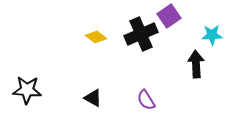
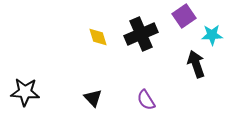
purple square: moved 15 px right
yellow diamond: moved 2 px right; rotated 35 degrees clockwise
black arrow: rotated 16 degrees counterclockwise
black star: moved 2 px left, 2 px down
black triangle: rotated 18 degrees clockwise
